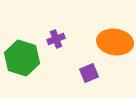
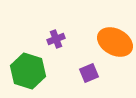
orange ellipse: rotated 20 degrees clockwise
green hexagon: moved 6 px right, 13 px down
